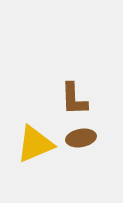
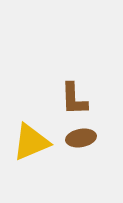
yellow triangle: moved 4 px left, 2 px up
